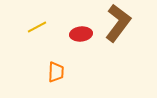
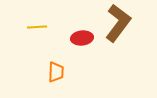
yellow line: rotated 24 degrees clockwise
red ellipse: moved 1 px right, 4 px down
